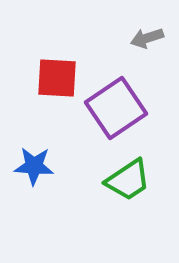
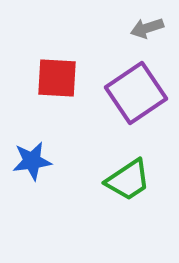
gray arrow: moved 10 px up
purple square: moved 20 px right, 15 px up
blue star: moved 2 px left, 5 px up; rotated 12 degrees counterclockwise
